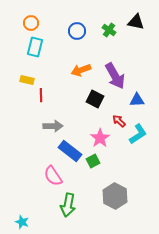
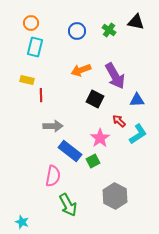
pink semicircle: rotated 135 degrees counterclockwise
green arrow: rotated 40 degrees counterclockwise
